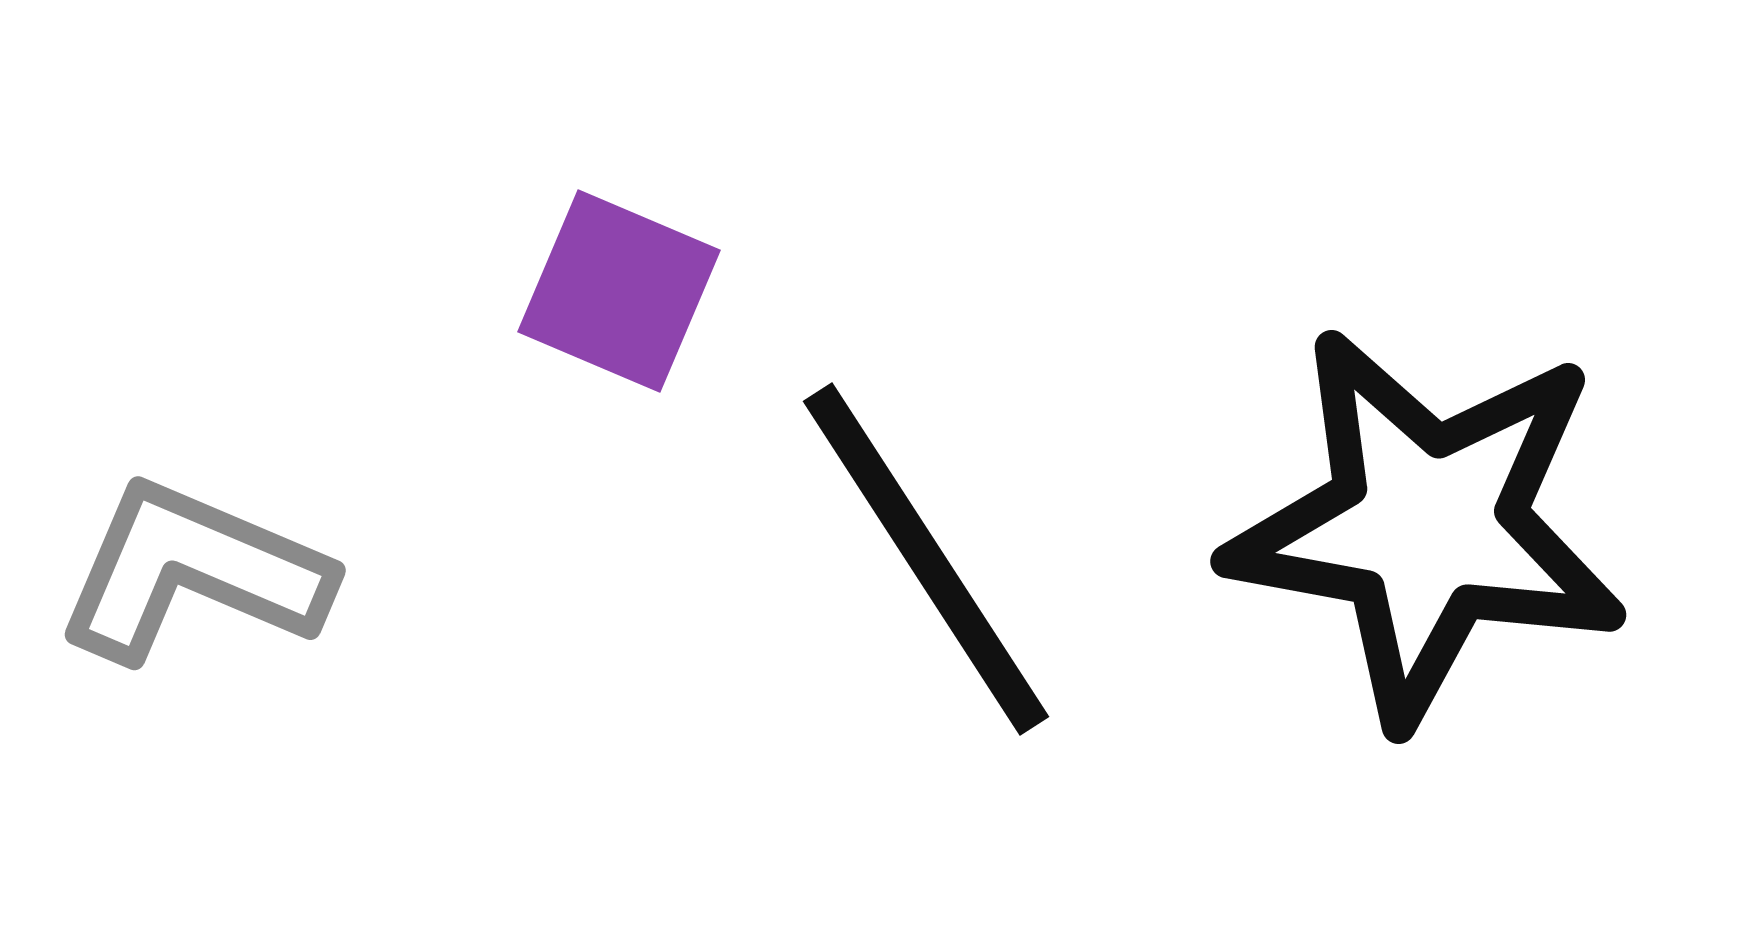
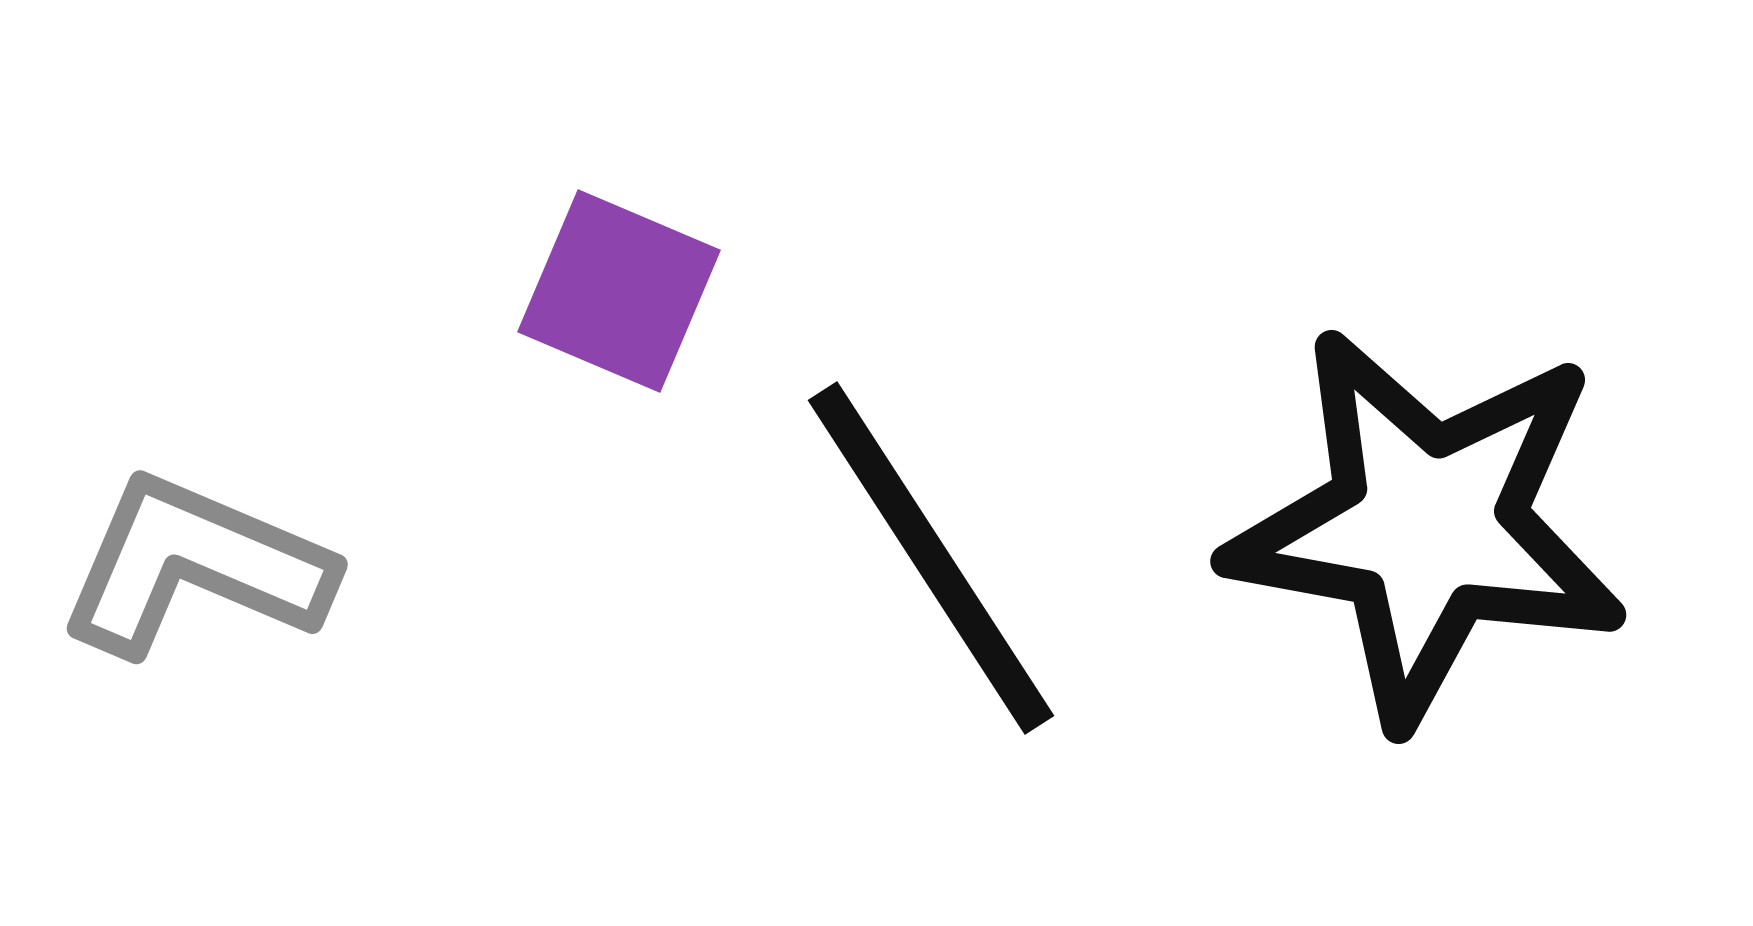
black line: moved 5 px right, 1 px up
gray L-shape: moved 2 px right, 6 px up
